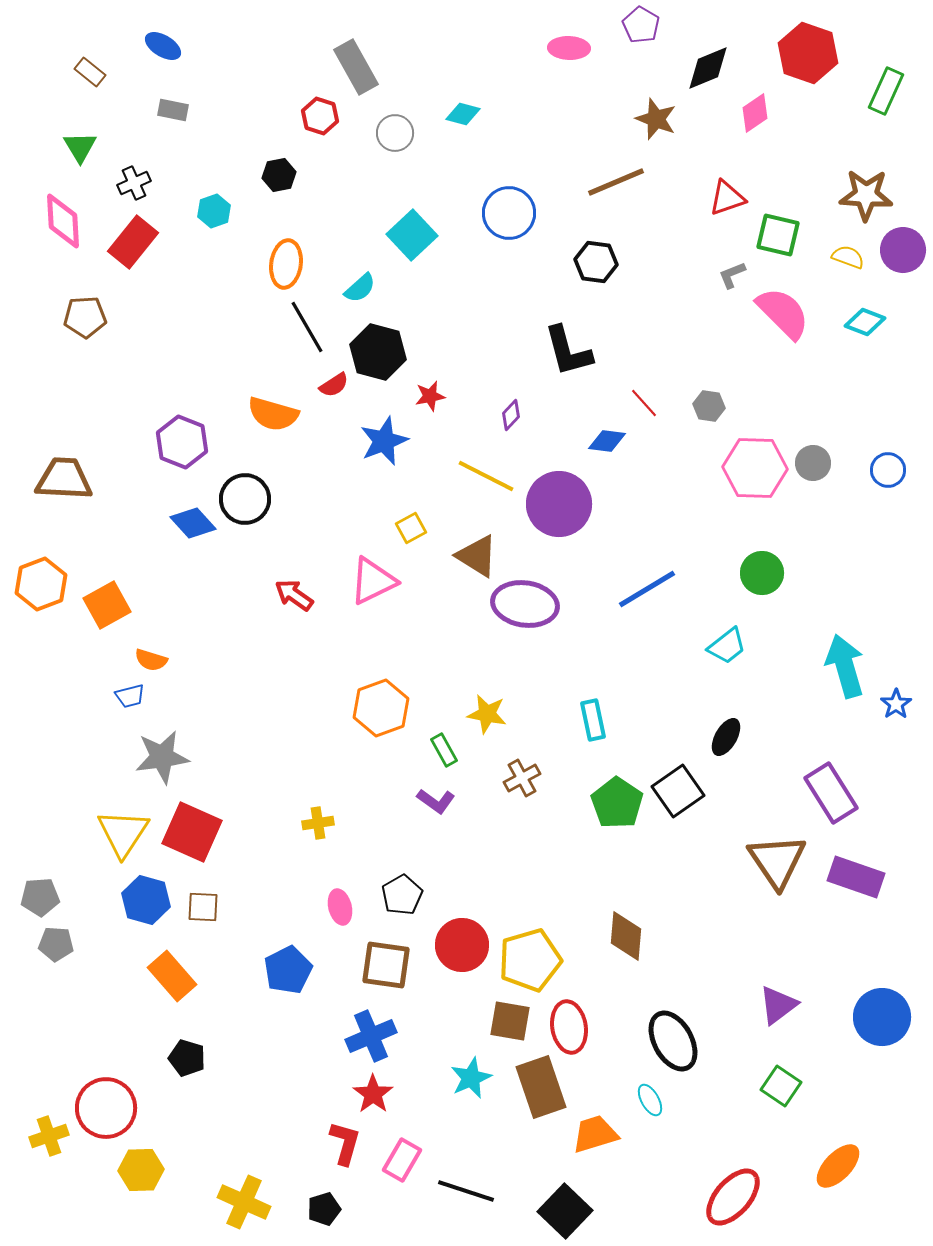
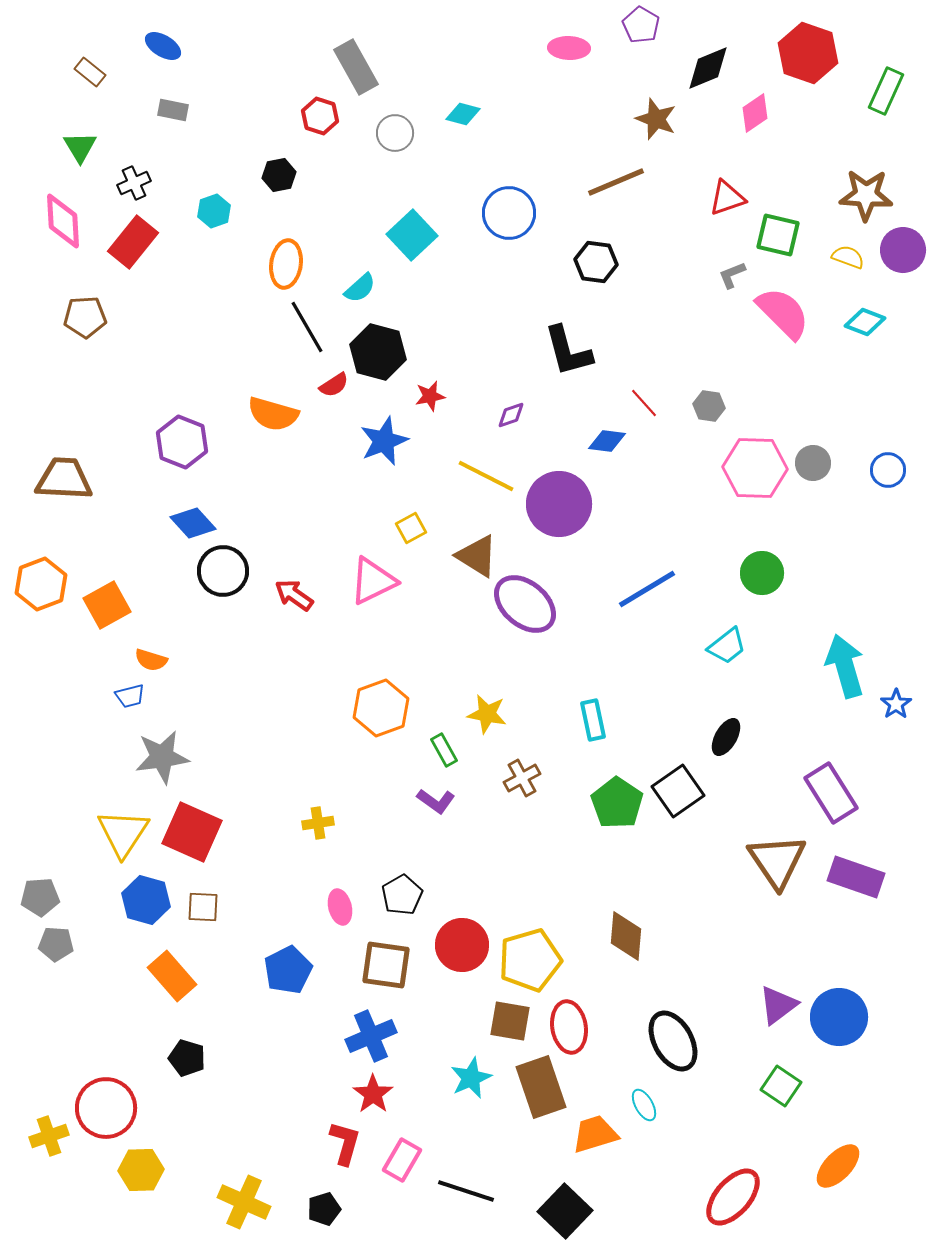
purple diamond at (511, 415): rotated 28 degrees clockwise
black circle at (245, 499): moved 22 px left, 72 px down
purple ellipse at (525, 604): rotated 32 degrees clockwise
blue circle at (882, 1017): moved 43 px left
cyan ellipse at (650, 1100): moved 6 px left, 5 px down
